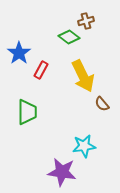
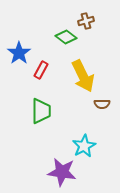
green diamond: moved 3 px left
brown semicircle: rotated 49 degrees counterclockwise
green trapezoid: moved 14 px right, 1 px up
cyan star: rotated 20 degrees counterclockwise
